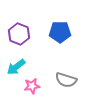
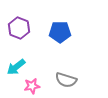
purple hexagon: moved 6 px up
